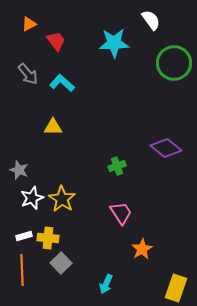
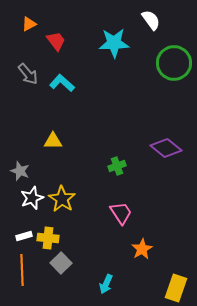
yellow triangle: moved 14 px down
gray star: moved 1 px right, 1 px down
